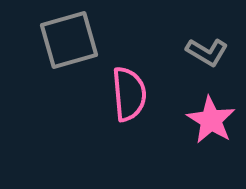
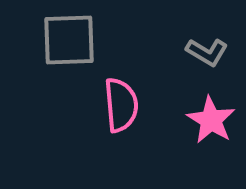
gray square: rotated 14 degrees clockwise
pink semicircle: moved 8 px left, 11 px down
